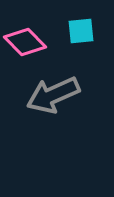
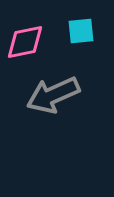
pink diamond: rotated 57 degrees counterclockwise
